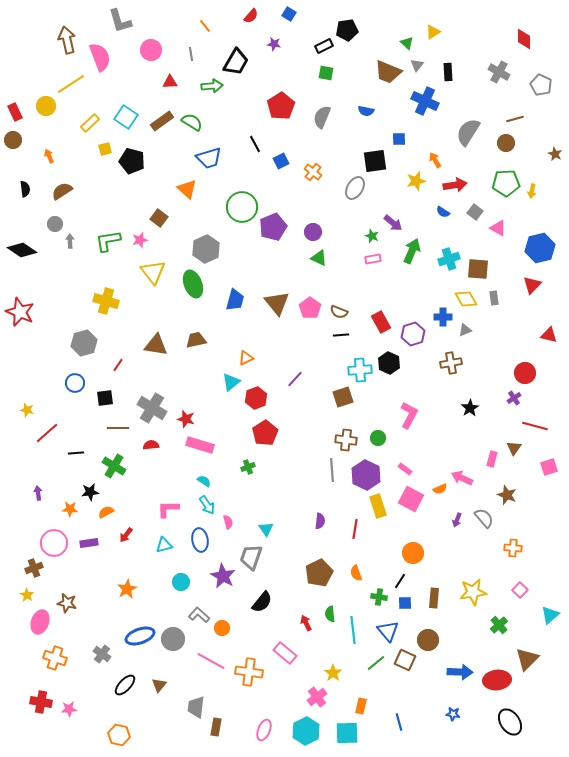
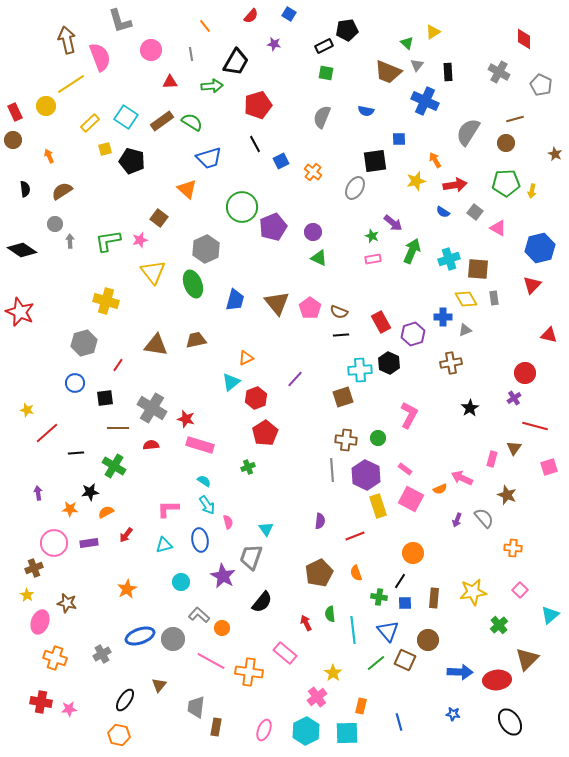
red pentagon at (281, 106): moved 23 px left, 1 px up; rotated 16 degrees clockwise
red line at (355, 529): moved 7 px down; rotated 60 degrees clockwise
gray cross at (102, 654): rotated 24 degrees clockwise
black ellipse at (125, 685): moved 15 px down; rotated 10 degrees counterclockwise
